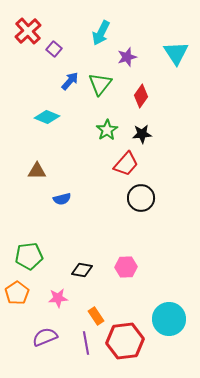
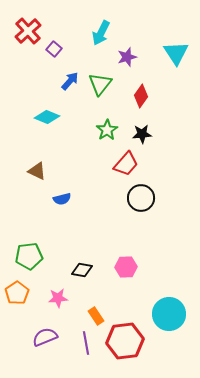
brown triangle: rotated 24 degrees clockwise
cyan circle: moved 5 px up
